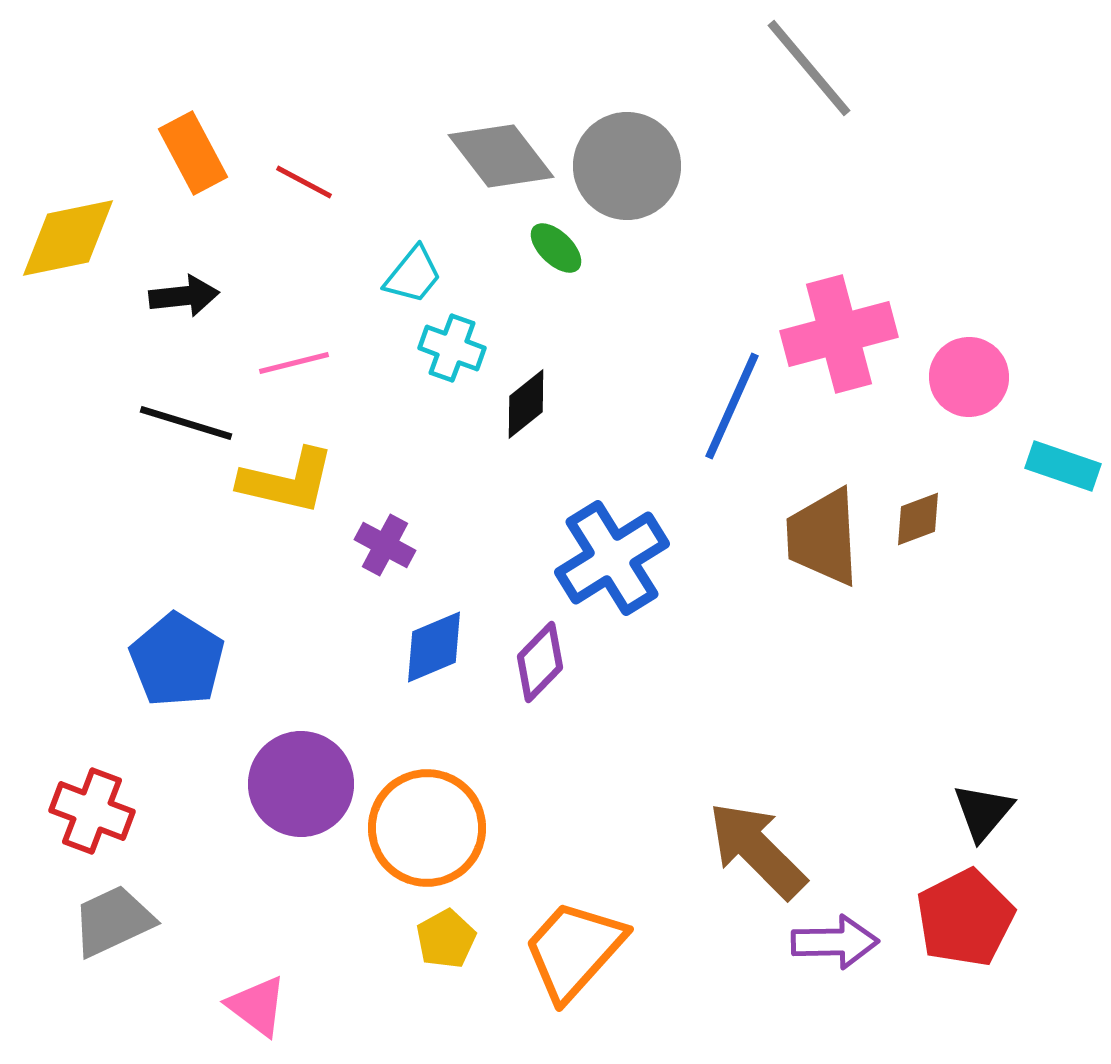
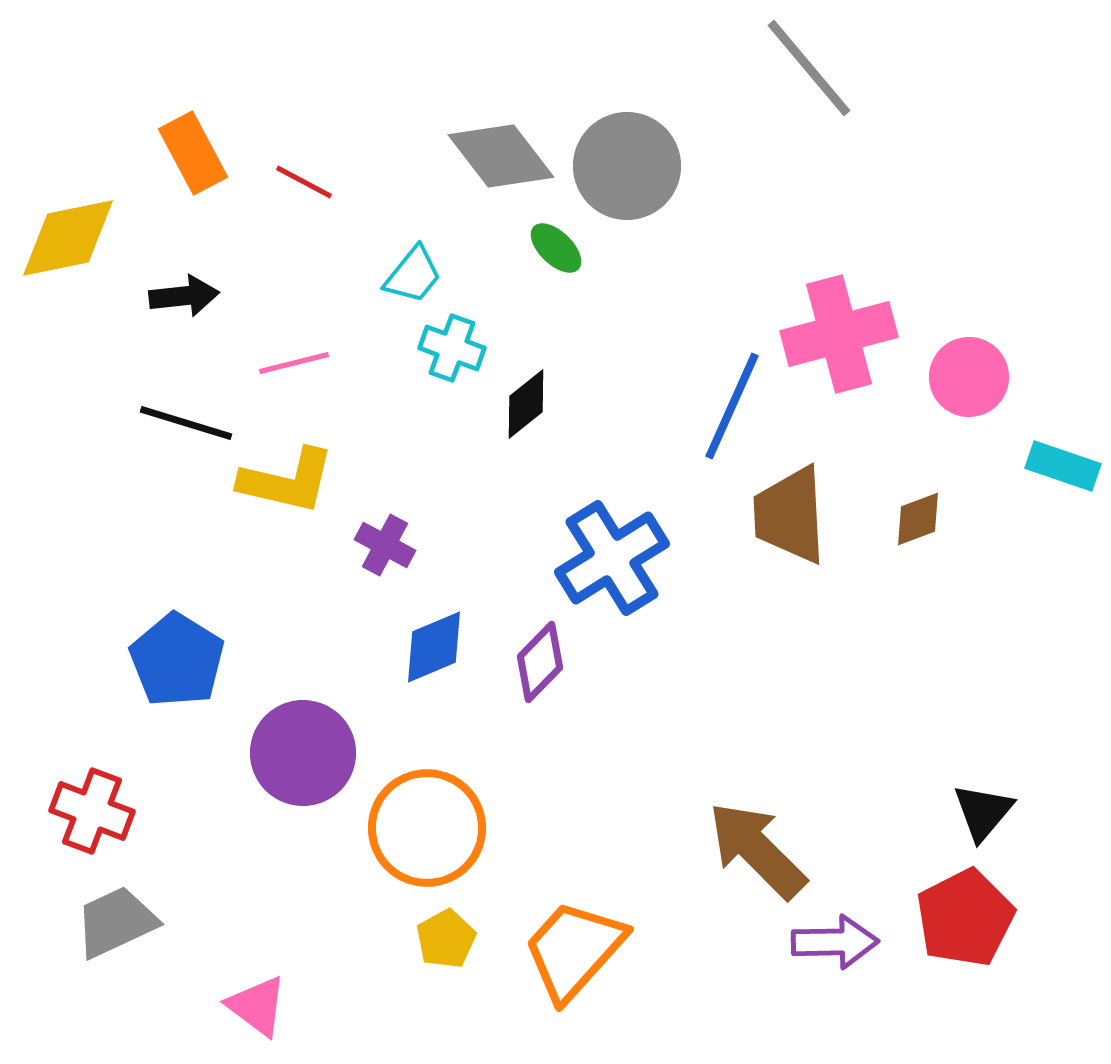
brown trapezoid: moved 33 px left, 22 px up
purple circle: moved 2 px right, 31 px up
gray trapezoid: moved 3 px right, 1 px down
